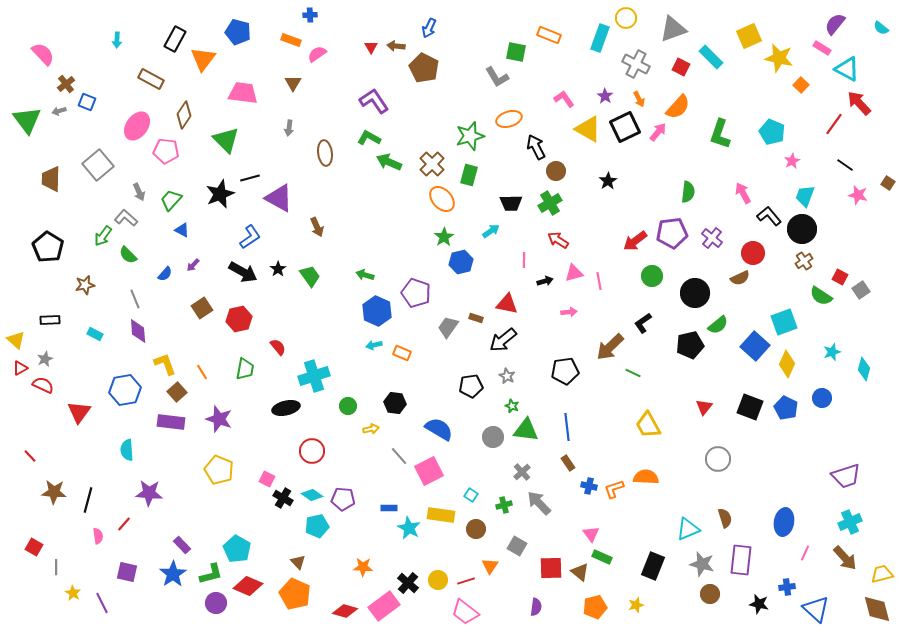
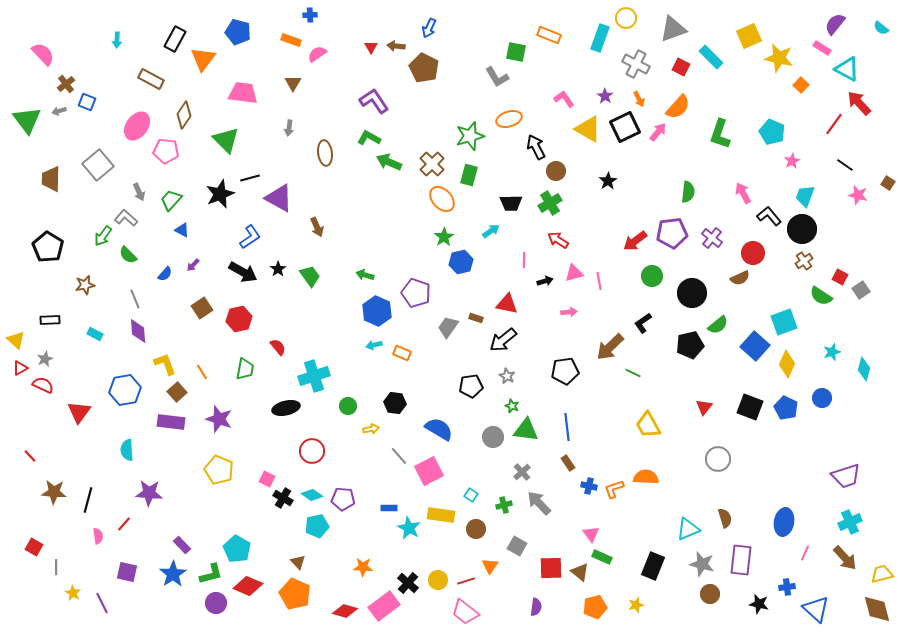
black circle at (695, 293): moved 3 px left
